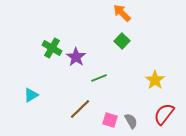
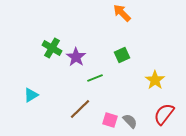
green square: moved 14 px down; rotated 21 degrees clockwise
green line: moved 4 px left
gray semicircle: moved 1 px left; rotated 14 degrees counterclockwise
